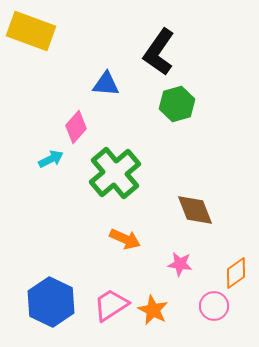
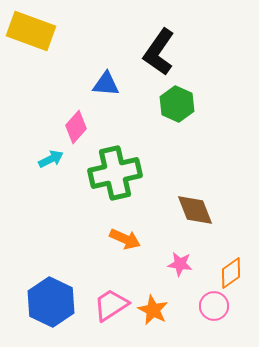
green hexagon: rotated 20 degrees counterclockwise
green cross: rotated 27 degrees clockwise
orange diamond: moved 5 px left
